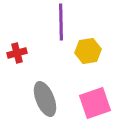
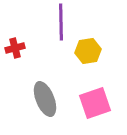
red cross: moved 2 px left, 5 px up
